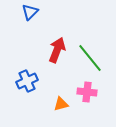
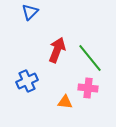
pink cross: moved 1 px right, 4 px up
orange triangle: moved 4 px right, 2 px up; rotated 21 degrees clockwise
